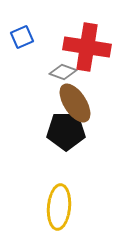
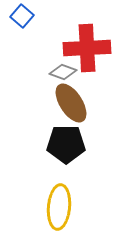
blue square: moved 21 px up; rotated 25 degrees counterclockwise
red cross: moved 1 px down; rotated 12 degrees counterclockwise
brown ellipse: moved 4 px left
black pentagon: moved 13 px down
